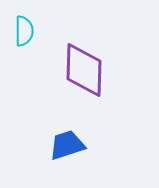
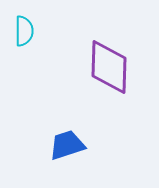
purple diamond: moved 25 px right, 3 px up
